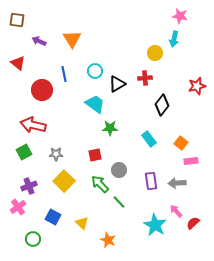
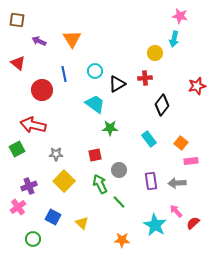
green square: moved 7 px left, 3 px up
green arrow: rotated 18 degrees clockwise
orange star: moved 14 px right; rotated 21 degrees counterclockwise
